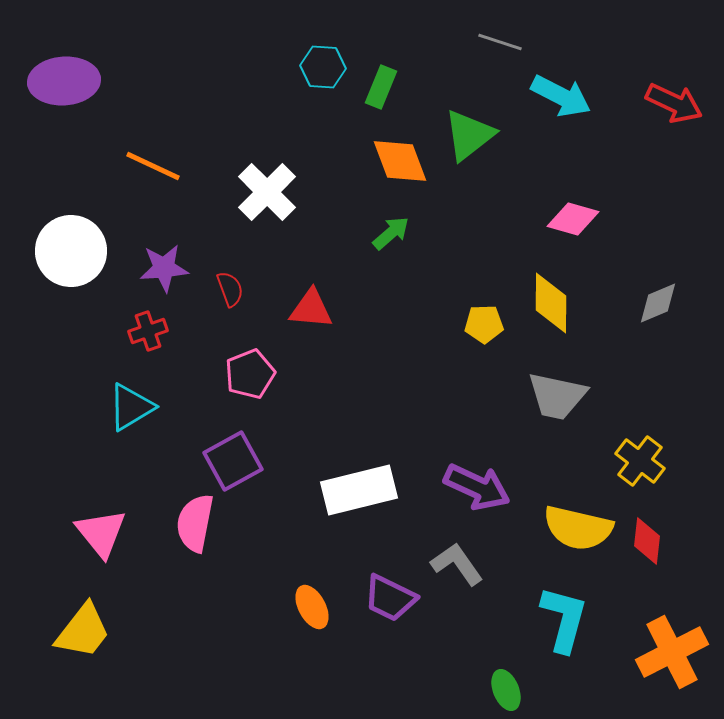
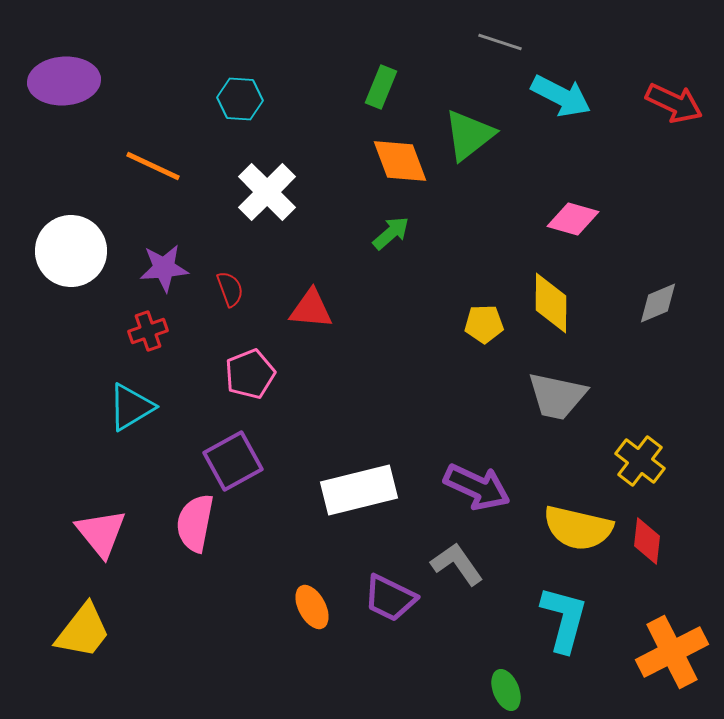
cyan hexagon: moved 83 px left, 32 px down
